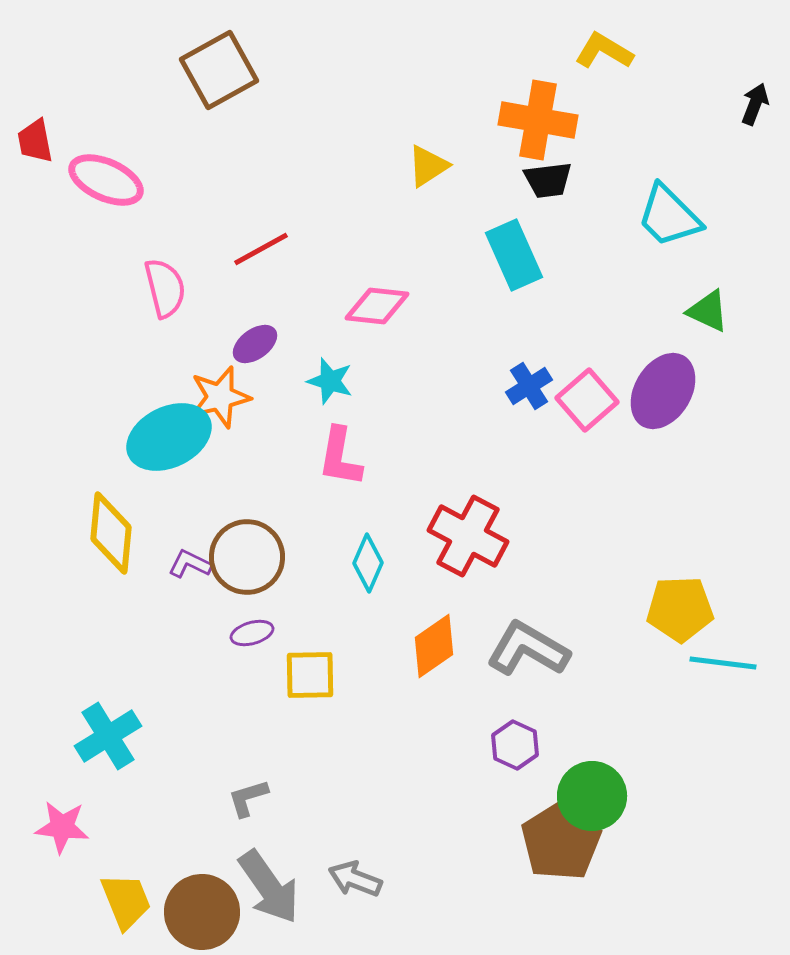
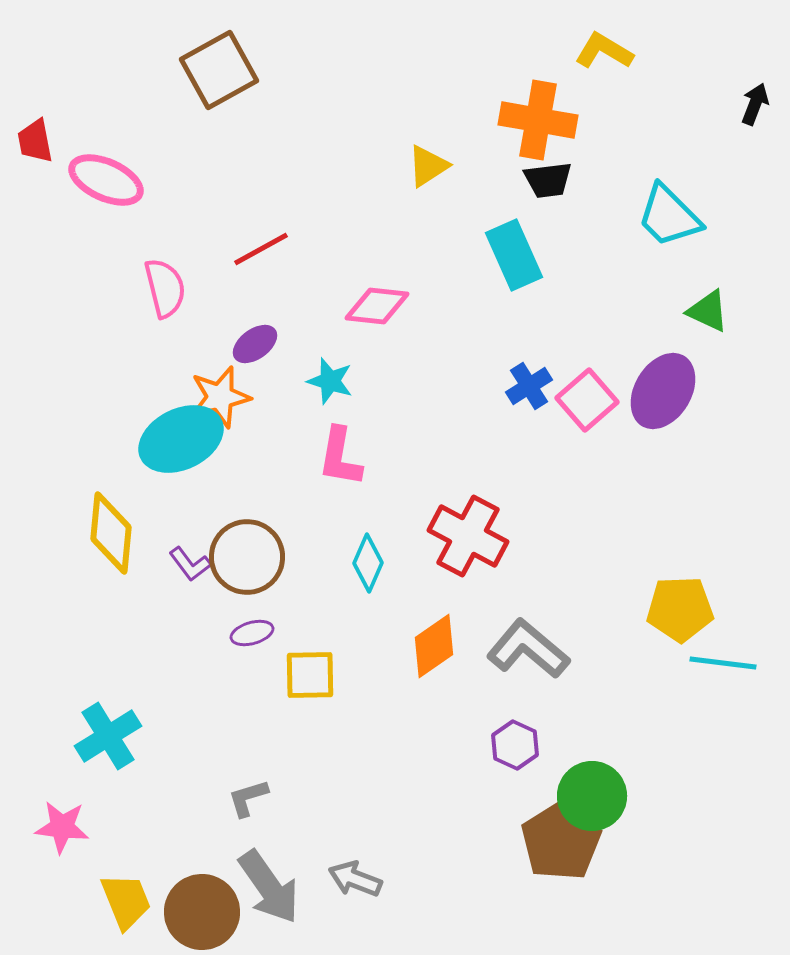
cyan ellipse at (169, 437): moved 12 px right, 2 px down
purple L-shape at (190, 564): rotated 153 degrees counterclockwise
gray L-shape at (528, 649): rotated 10 degrees clockwise
